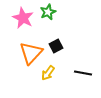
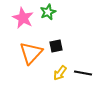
black square: rotated 16 degrees clockwise
yellow arrow: moved 12 px right
